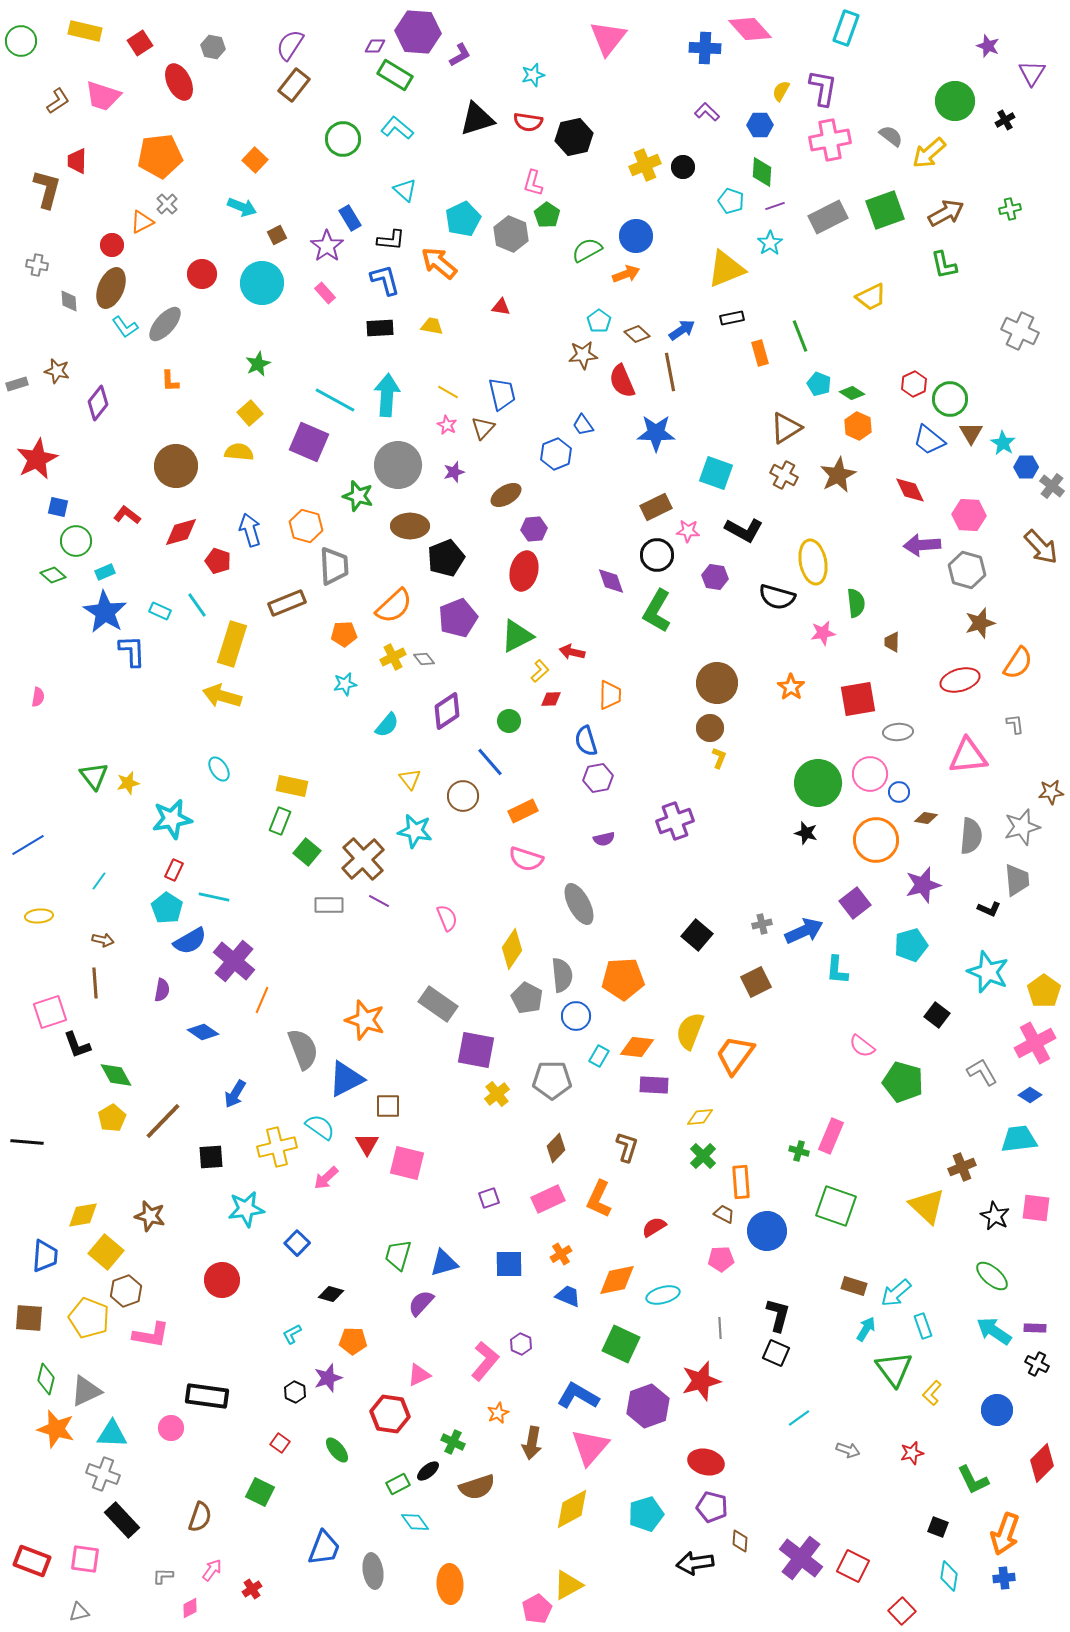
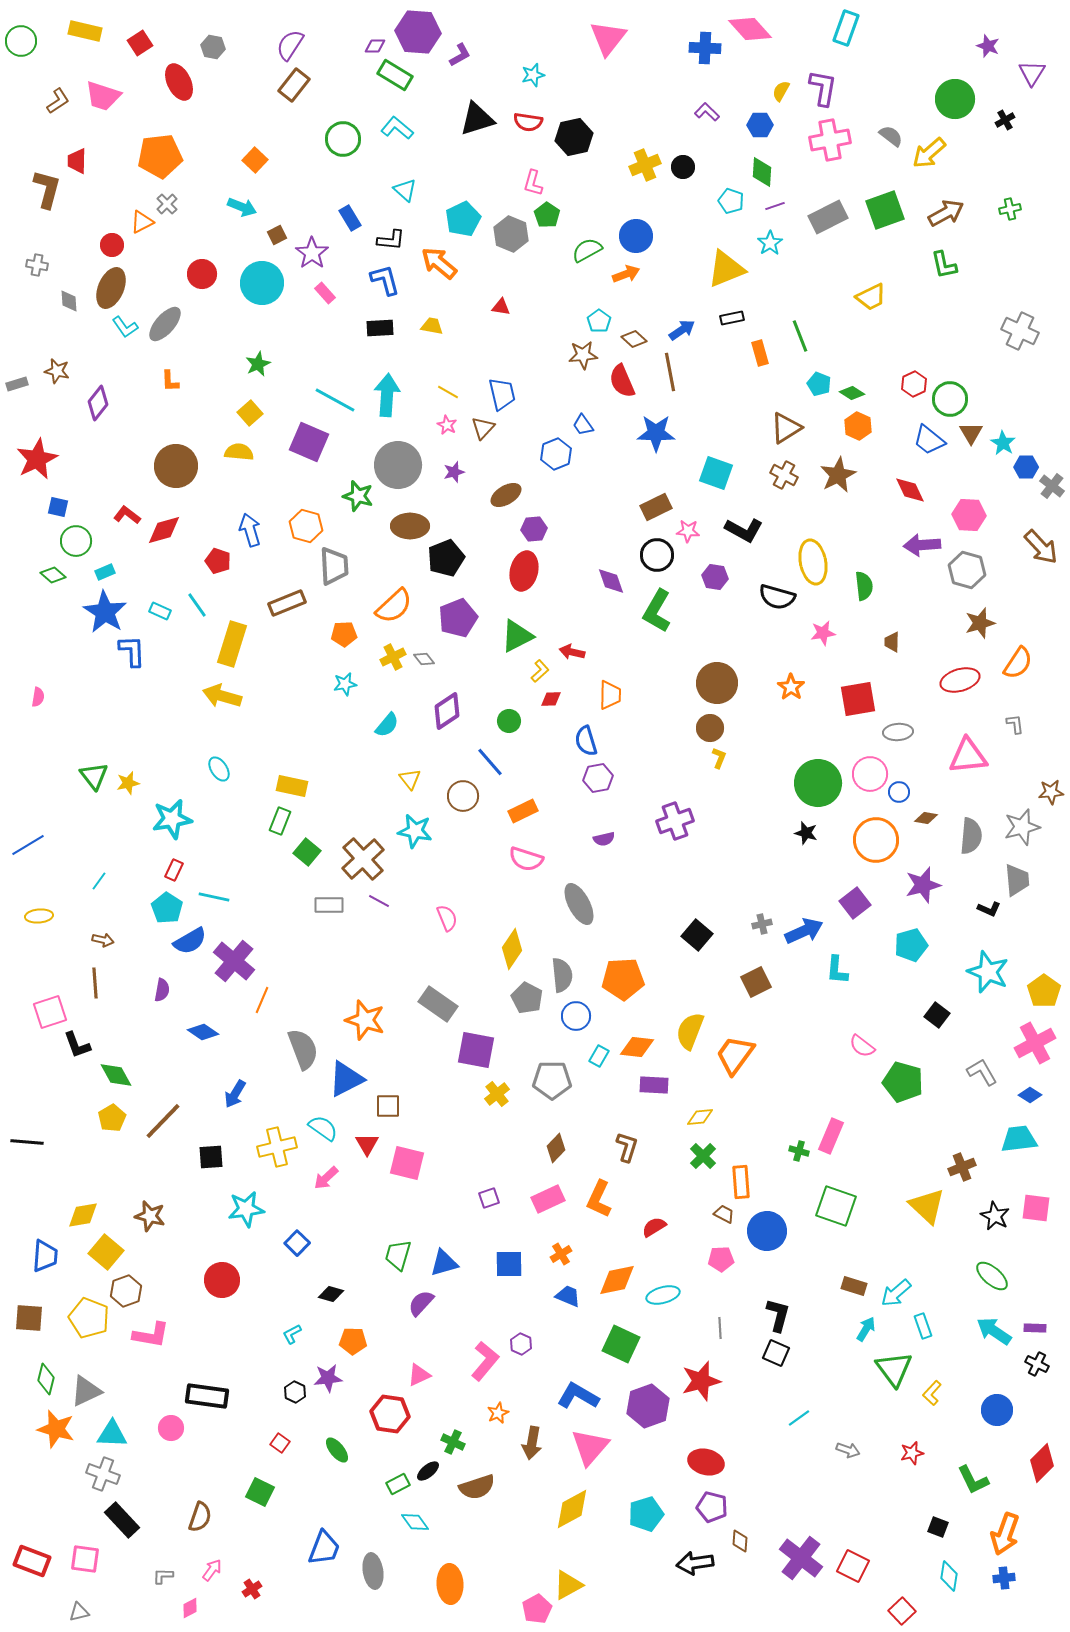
green circle at (955, 101): moved 2 px up
purple star at (327, 246): moved 15 px left, 7 px down
brown diamond at (637, 334): moved 3 px left, 5 px down
red diamond at (181, 532): moved 17 px left, 2 px up
green semicircle at (856, 603): moved 8 px right, 17 px up
cyan semicircle at (320, 1127): moved 3 px right, 1 px down
purple star at (328, 1378): rotated 12 degrees clockwise
